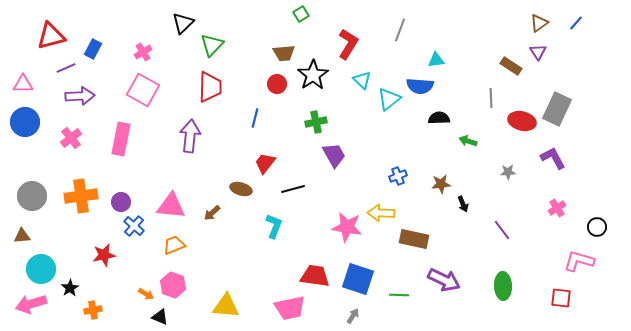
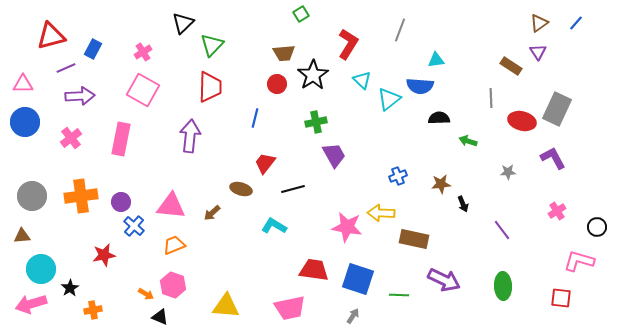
pink cross at (557, 208): moved 3 px down
cyan L-shape at (274, 226): rotated 80 degrees counterclockwise
red trapezoid at (315, 276): moved 1 px left, 6 px up
